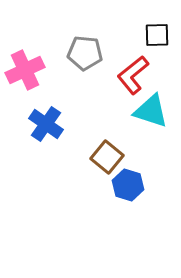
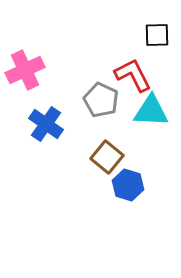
gray pentagon: moved 16 px right, 47 px down; rotated 20 degrees clockwise
red L-shape: rotated 102 degrees clockwise
cyan triangle: rotated 15 degrees counterclockwise
